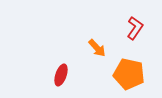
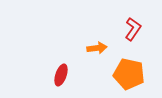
red L-shape: moved 2 px left, 1 px down
orange arrow: rotated 54 degrees counterclockwise
